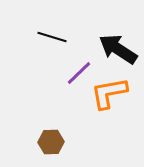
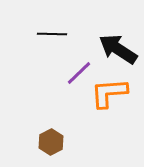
black line: moved 3 px up; rotated 16 degrees counterclockwise
orange L-shape: rotated 6 degrees clockwise
brown hexagon: rotated 25 degrees counterclockwise
